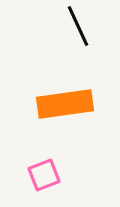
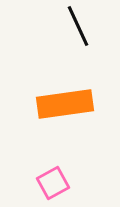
pink square: moved 9 px right, 8 px down; rotated 8 degrees counterclockwise
